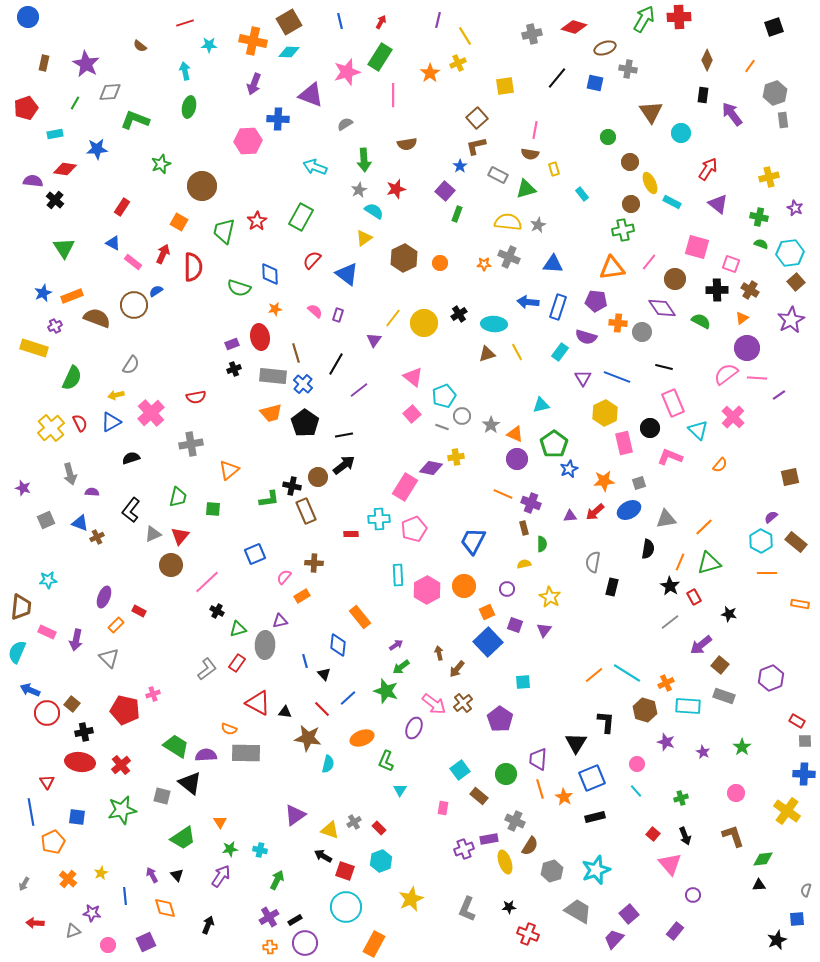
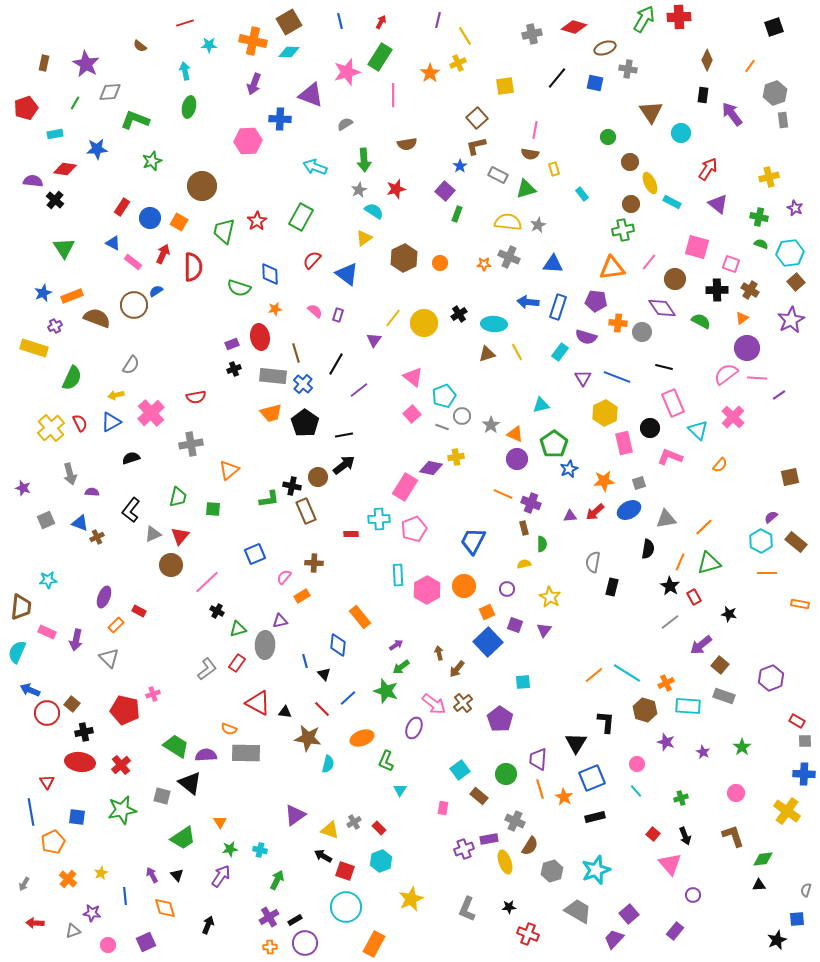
blue circle at (28, 17): moved 122 px right, 201 px down
blue cross at (278, 119): moved 2 px right
green star at (161, 164): moved 9 px left, 3 px up
